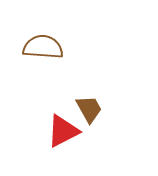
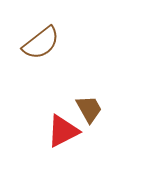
brown semicircle: moved 2 px left, 4 px up; rotated 138 degrees clockwise
